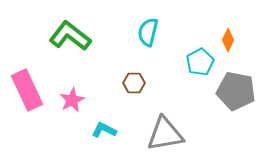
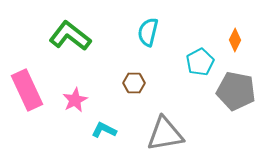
orange diamond: moved 7 px right
pink star: moved 3 px right
